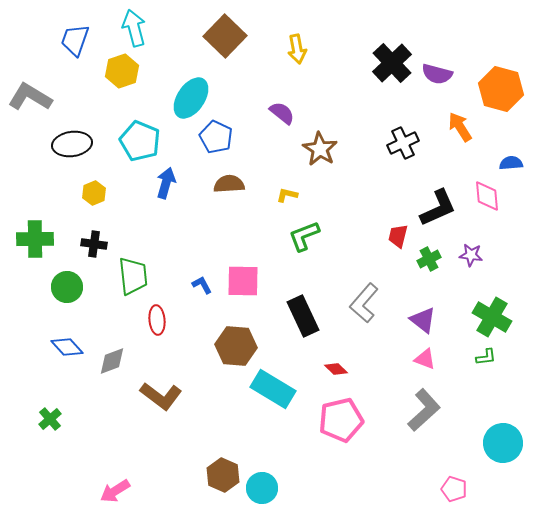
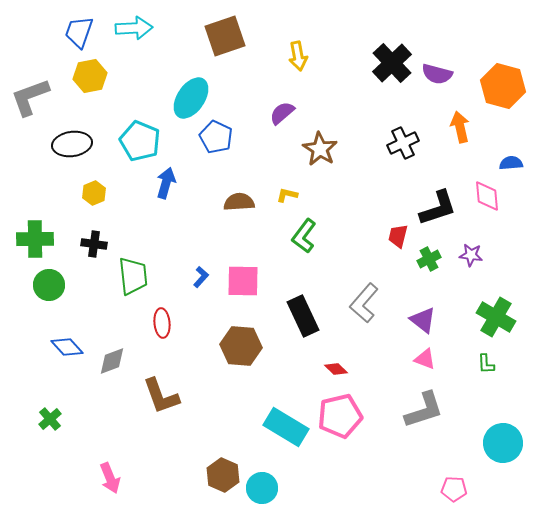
cyan arrow at (134, 28): rotated 102 degrees clockwise
brown square at (225, 36): rotated 27 degrees clockwise
blue trapezoid at (75, 40): moved 4 px right, 8 px up
yellow arrow at (297, 49): moved 1 px right, 7 px down
yellow hexagon at (122, 71): moved 32 px left, 5 px down; rotated 8 degrees clockwise
orange hexagon at (501, 89): moved 2 px right, 3 px up
gray L-shape at (30, 97): rotated 51 degrees counterclockwise
purple semicircle at (282, 113): rotated 80 degrees counterclockwise
orange arrow at (460, 127): rotated 20 degrees clockwise
brown semicircle at (229, 184): moved 10 px right, 18 px down
black L-shape at (438, 208): rotated 6 degrees clockwise
green L-shape at (304, 236): rotated 32 degrees counterclockwise
blue L-shape at (202, 285): moved 1 px left, 8 px up; rotated 70 degrees clockwise
green circle at (67, 287): moved 18 px left, 2 px up
green cross at (492, 317): moved 4 px right
red ellipse at (157, 320): moved 5 px right, 3 px down
brown hexagon at (236, 346): moved 5 px right
green L-shape at (486, 357): moved 7 px down; rotated 95 degrees clockwise
cyan rectangle at (273, 389): moved 13 px right, 38 px down
brown L-shape at (161, 396): rotated 33 degrees clockwise
gray L-shape at (424, 410): rotated 24 degrees clockwise
pink pentagon at (341, 420): moved 1 px left, 4 px up
pink pentagon at (454, 489): rotated 15 degrees counterclockwise
pink arrow at (115, 491): moved 5 px left, 13 px up; rotated 80 degrees counterclockwise
